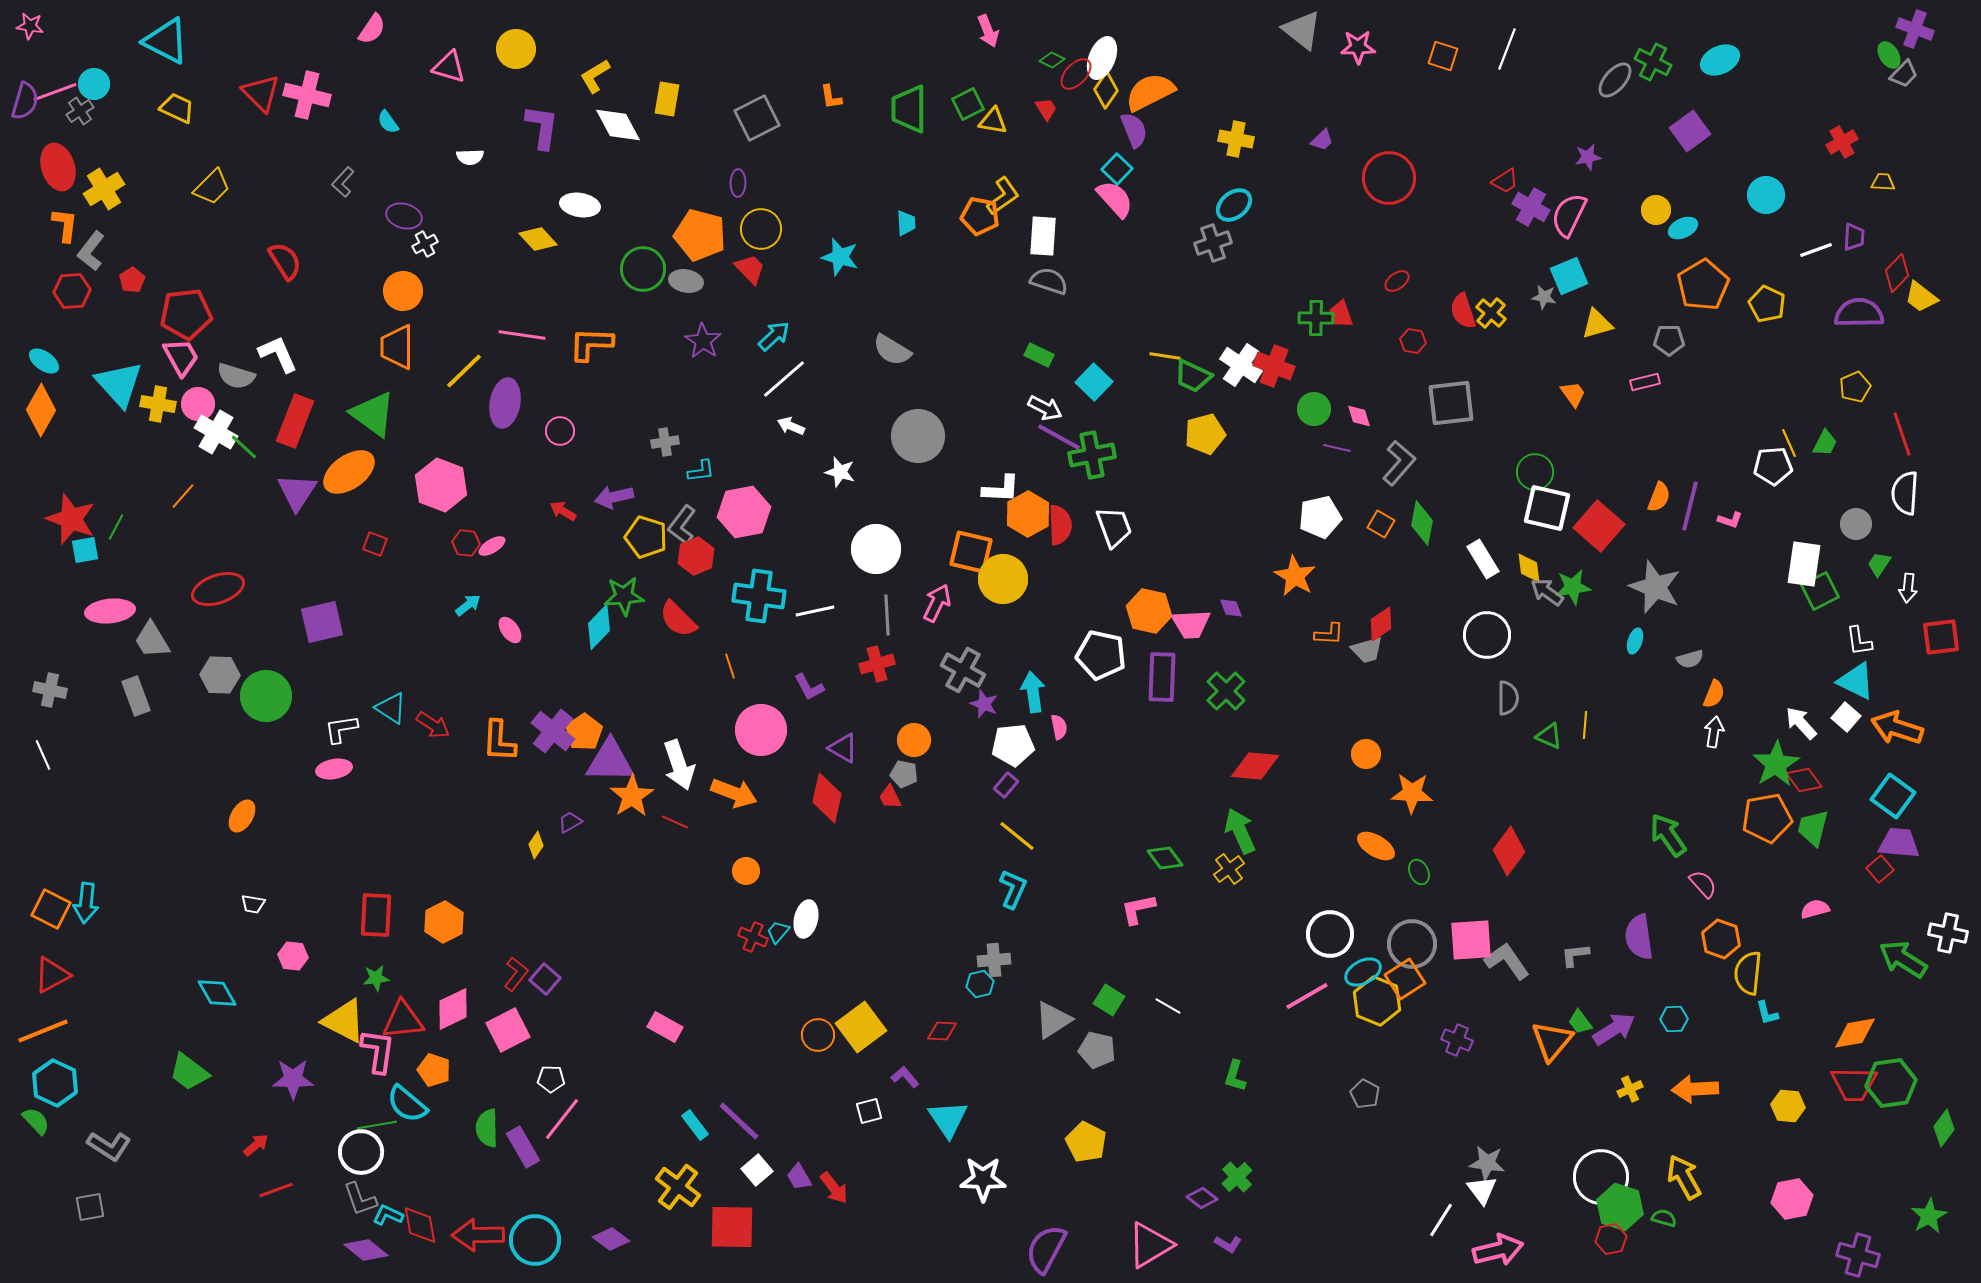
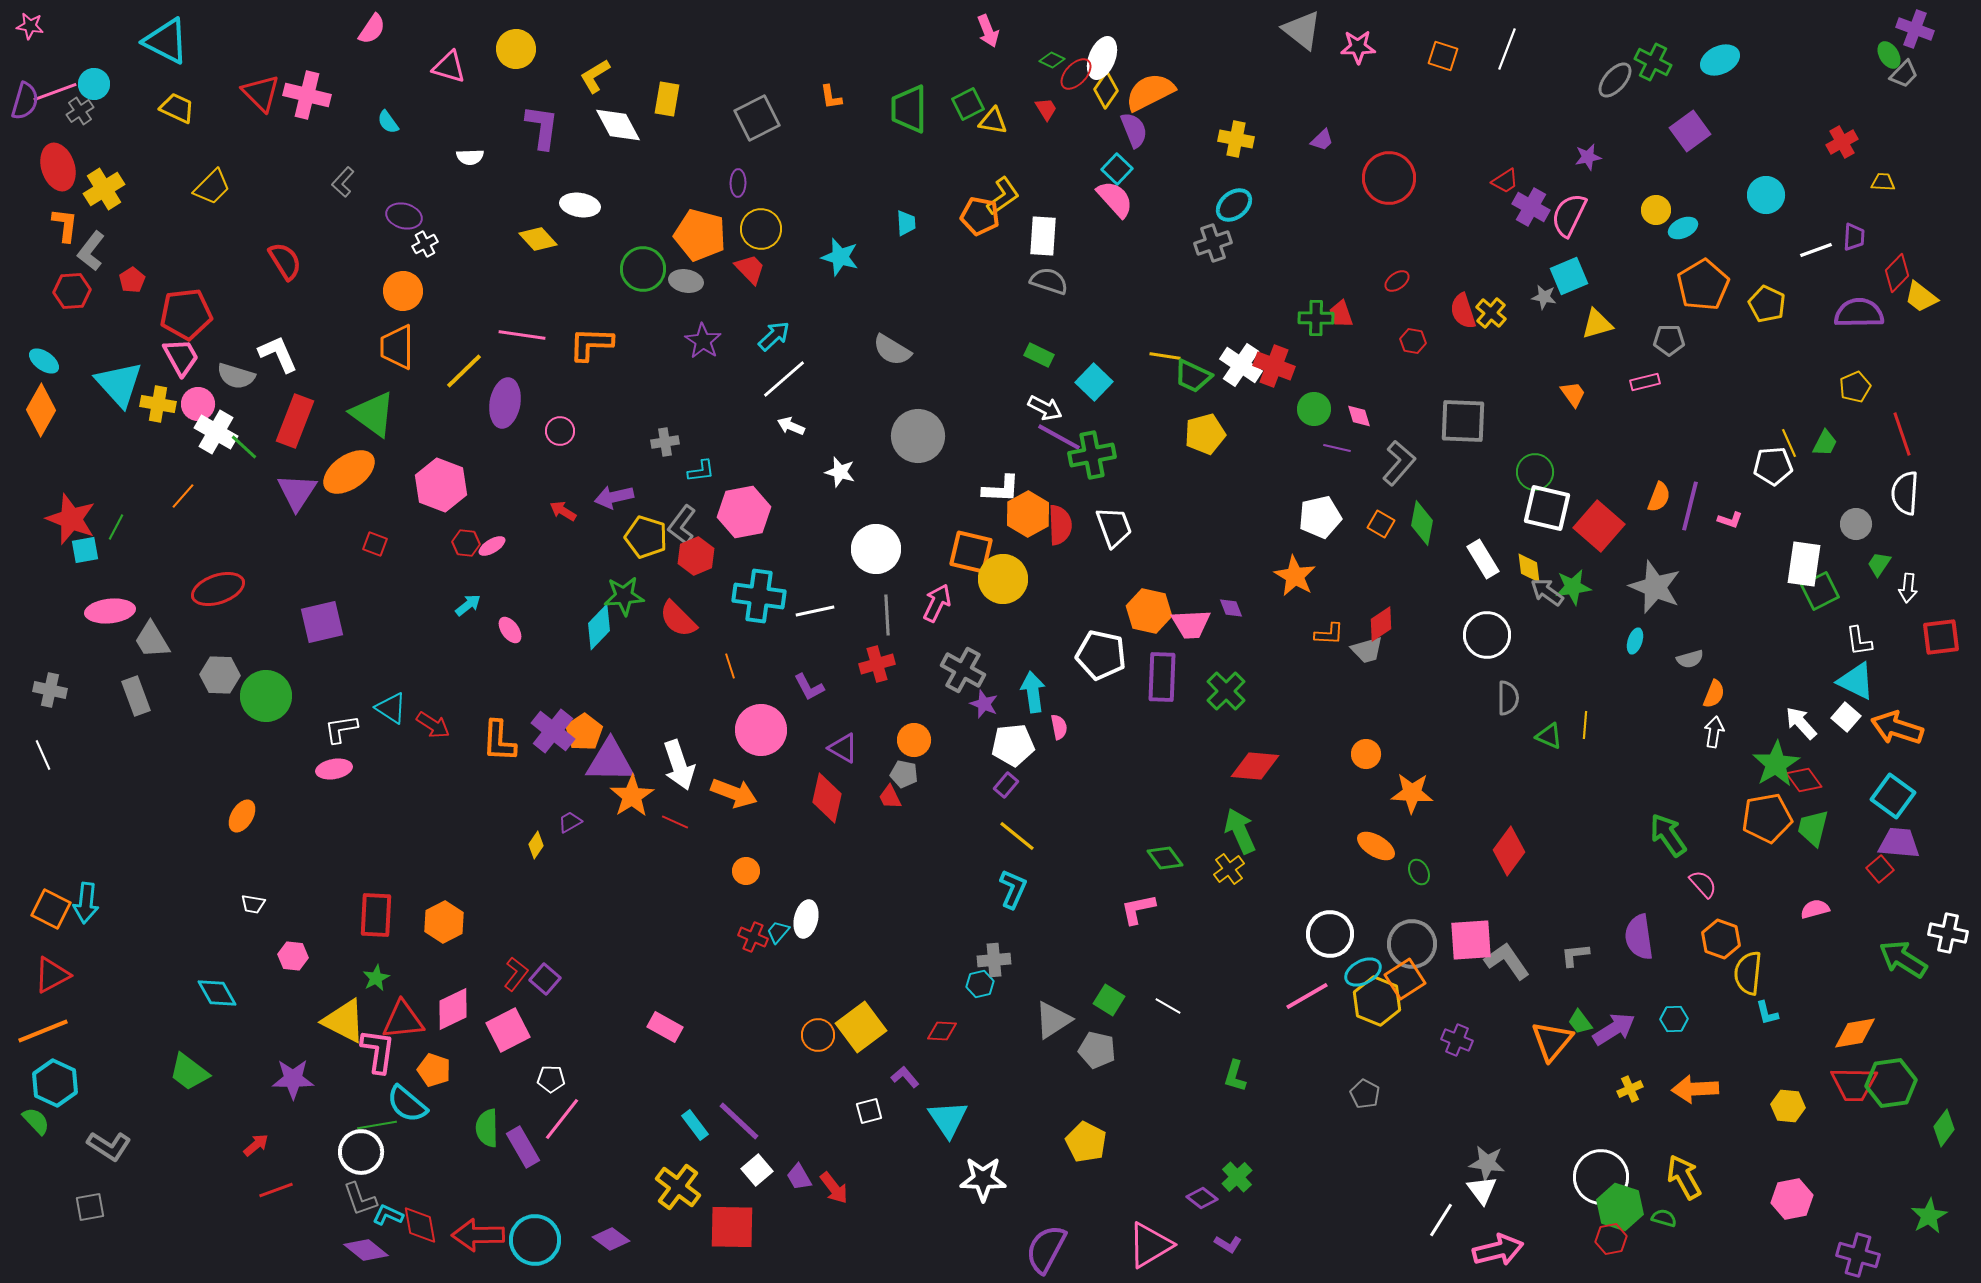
gray square at (1451, 403): moved 12 px right, 18 px down; rotated 9 degrees clockwise
green star at (376, 978): rotated 20 degrees counterclockwise
